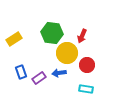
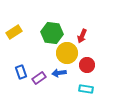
yellow rectangle: moved 7 px up
